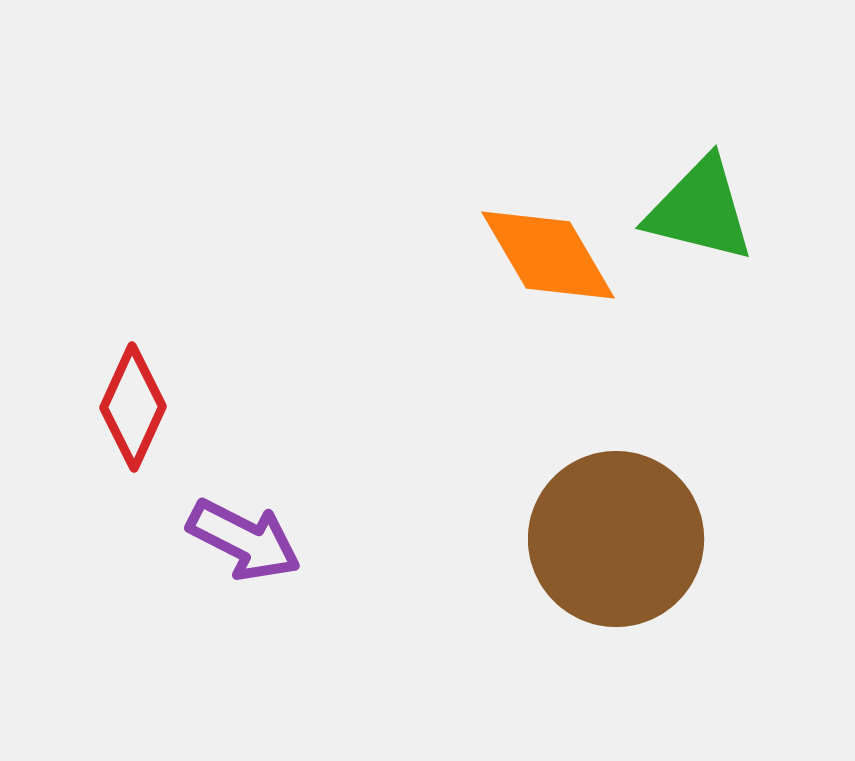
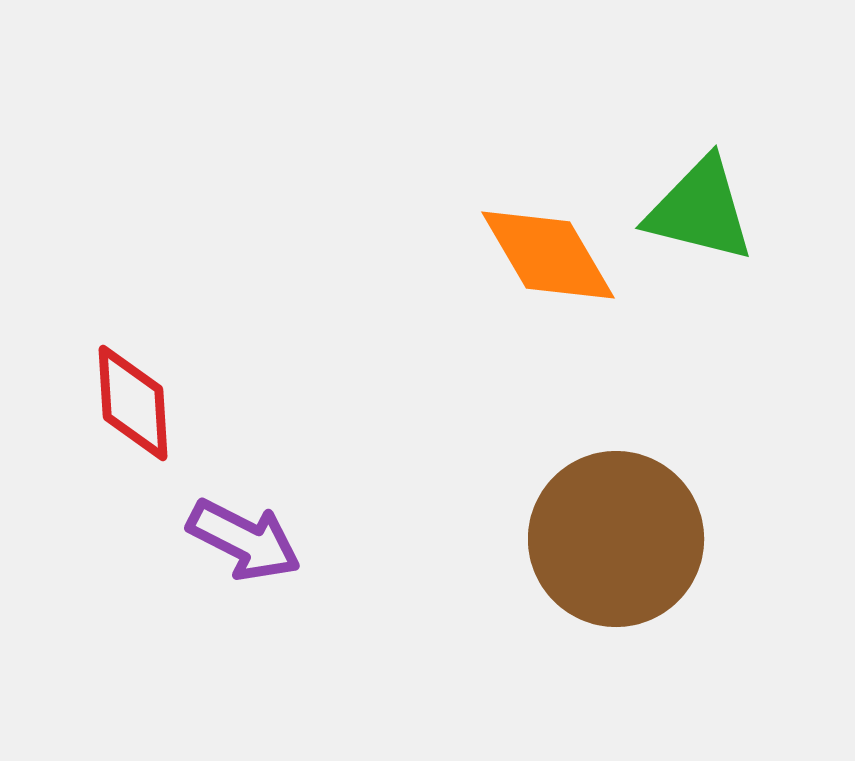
red diamond: moved 4 px up; rotated 28 degrees counterclockwise
